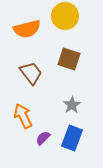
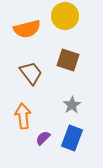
brown square: moved 1 px left, 1 px down
orange arrow: rotated 20 degrees clockwise
